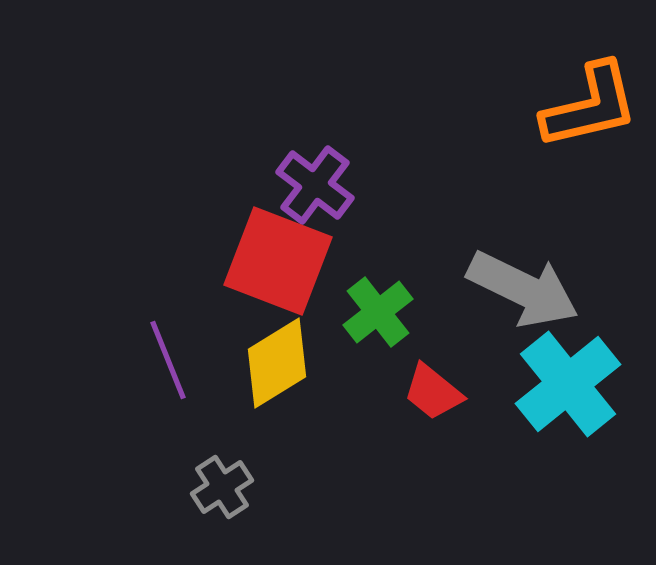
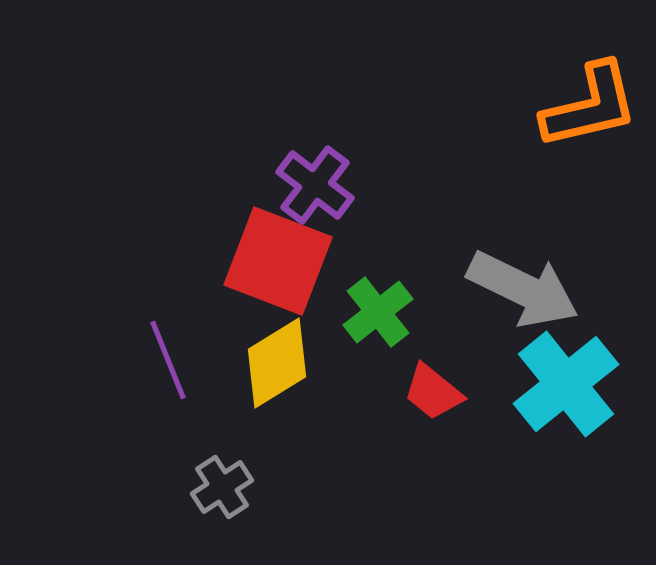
cyan cross: moved 2 px left
